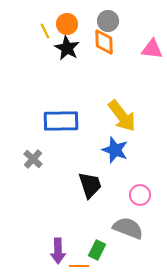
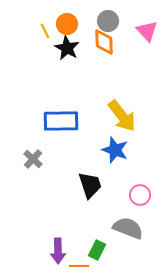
pink triangle: moved 5 px left, 18 px up; rotated 40 degrees clockwise
